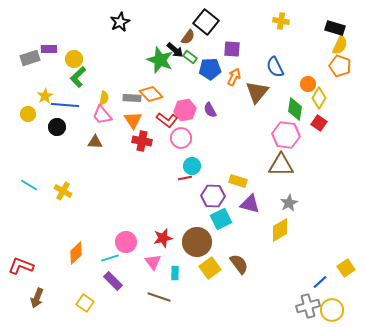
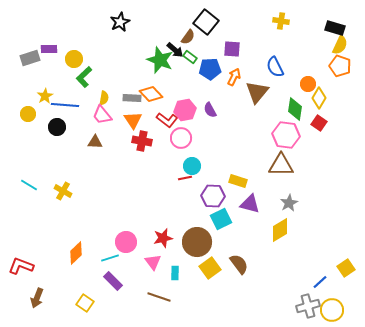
green L-shape at (78, 77): moved 6 px right
